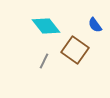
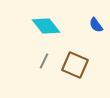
blue semicircle: moved 1 px right
brown square: moved 15 px down; rotated 12 degrees counterclockwise
